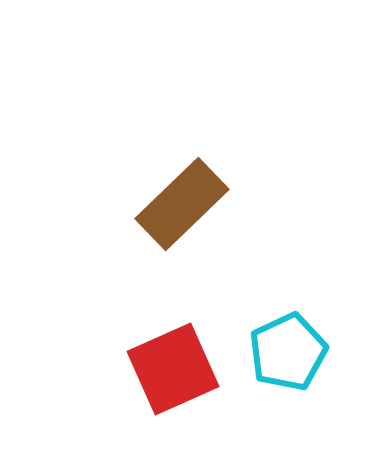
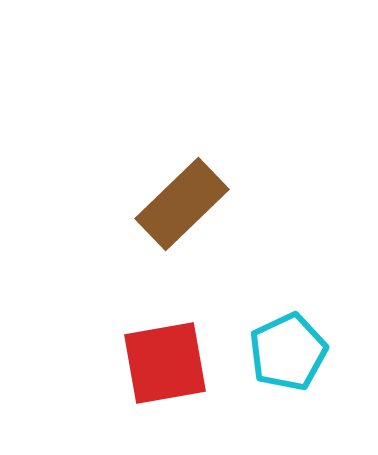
red square: moved 8 px left, 6 px up; rotated 14 degrees clockwise
